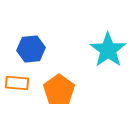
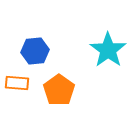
blue hexagon: moved 4 px right, 2 px down
